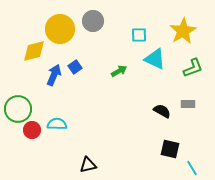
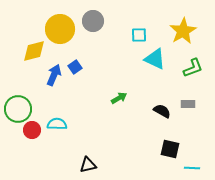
green arrow: moved 27 px down
cyan line: rotated 56 degrees counterclockwise
